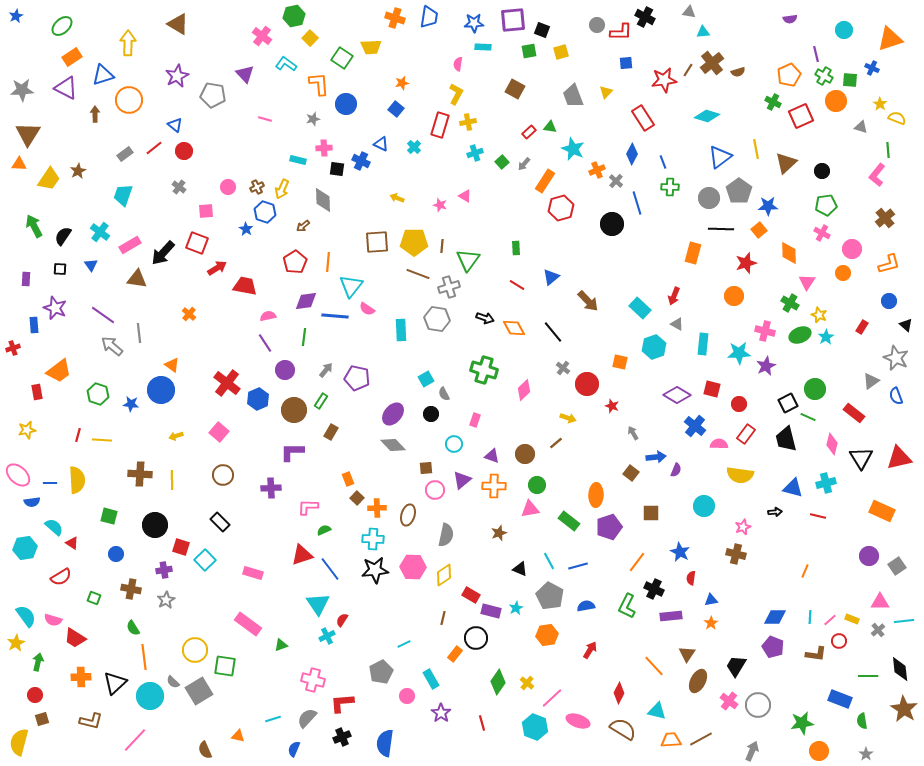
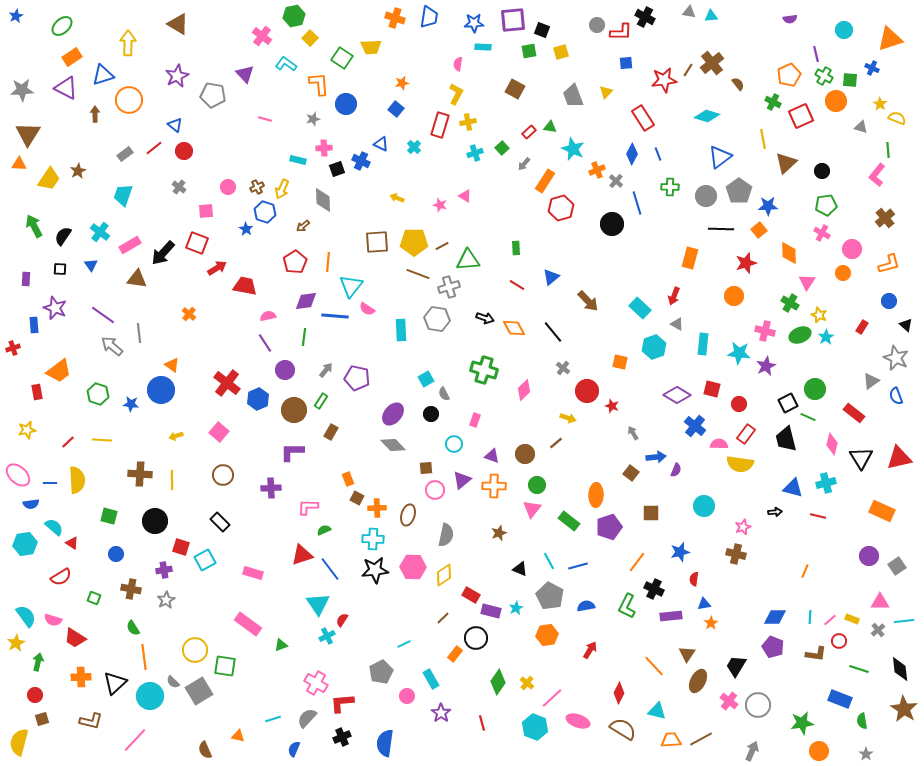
cyan triangle at (703, 32): moved 8 px right, 16 px up
brown semicircle at (738, 72): moved 12 px down; rotated 112 degrees counterclockwise
yellow line at (756, 149): moved 7 px right, 10 px up
green square at (502, 162): moved 14 px up
blue line at (663, 162): moved 5 px left, 8 px up
black square at (337, 169): rotated 28 degrees counterclockwise
gray circle at (709, 198): moved 3 px left, 2 px up
brown line at (442, 246): rotated 56 degrees clockwise
orange rectangle at (693, 253): moved 3 px left, 5 px down
green triangle at (468, 260): rotated 50 degrees clockwise
cyan star at (739, 353): rotated 10 degrees clockwise
red circle at (587, 384): moved 7 px down
red line at (78, 435): moved 10 px left, 7 px down; rotated 32 degrees clockwise
yellow semicircle at (740, 475): moved 11 px up
brown square at (357, 498): rotated 16 degrees counterclockwise
blue semicircle at (32, 502): moved 1 px left, 2 px down
pink triangle at (530, 509): moved 2 px right; rotated 42 degrees counterclockwise
black circle at (155, 525): moved 4 px up
cyan hexagon at (25, 548): moved 4 px up
blue star at (680, 552): rotated 30 degrees clockwise
cyan square at (205, 560): rotated 15 degrees clockwise
red semicircle at (691, 578): moved 3 px right, 1 px down
blue triangle at (711, 600): moved 7 px left, 4 px down
brown line at (443, 618): rotated 32 degrees clockwise
green line at (868, 676): moved 9 px left, 7 px up; rotated 18 degrees clockwise
pink cross at (313, 680): moved 3 px right, 3 px down; rotated 15 degrees clockwise
